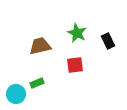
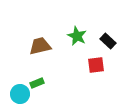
green star: moved 3 px down
black rectangle: rotated 21 degrees counterclockwise
red square: moved 21 px right
cyan circle: moved 4 px right
